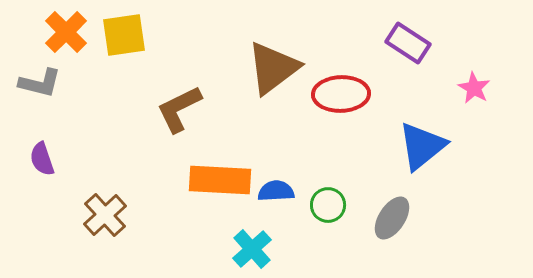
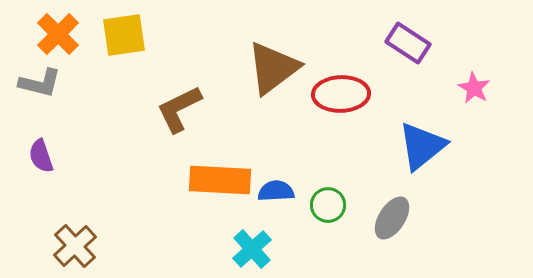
orange cross: moved 8 px left, 2 px down
purple semicircle: moved 1 px left, 3 px up
brown cross: moved 30 px left, 31 px down
